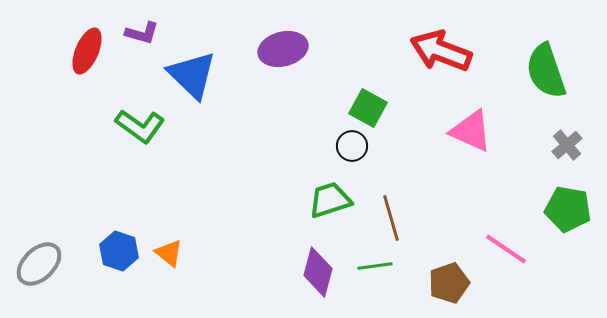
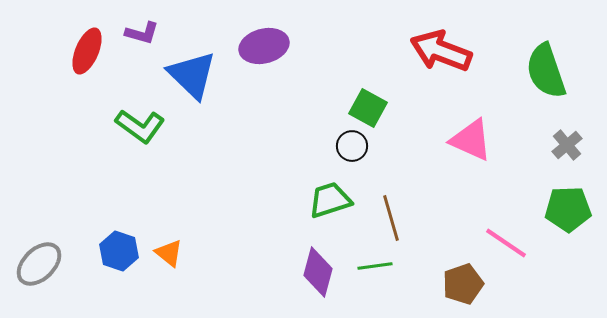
purple ellipse: moved 19 px left, 3 px up
pink triangle: moved 9 px down
green pentagon: rotated 12 degrees counterclockwise
pink line: moved 6 px up
brown pentagon: moved 14 px right, 1 px down
